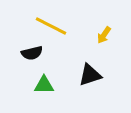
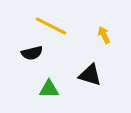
yellow arrow: rotated 120 degrees clockwise
black triangle: rotated 35 degrees clockwise
green triangle: moved 5 px right, 4 px down
